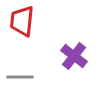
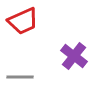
red trapezoid: moved 1 px right; rotated 120 degrees counterclockwise
